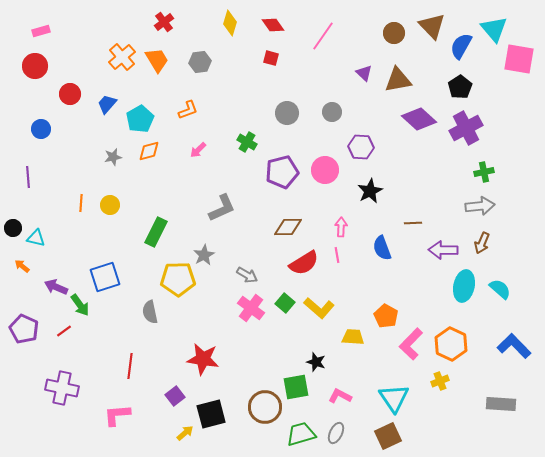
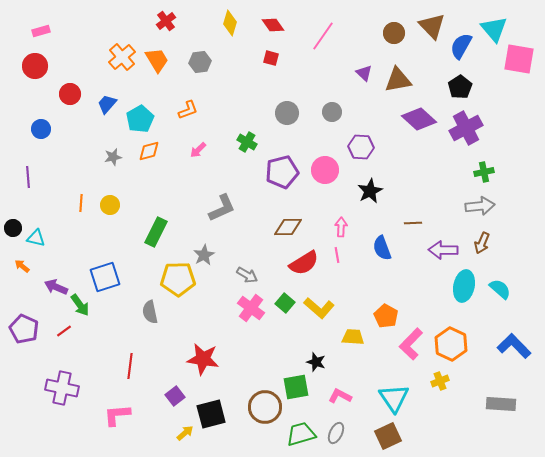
red cross at (164, 22): moved 2 px right, 1 px up
